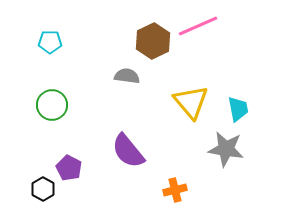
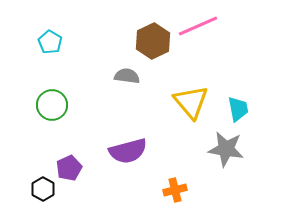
cyan pentagon: rotated 30 degrees clockwise
purple semicircle: rotated 66 degrees counterclockwise
purple pentagon: rotated 20 degrees clockwise
